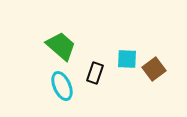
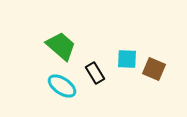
brown square: rotated 30 degrees counterclockwise
black rectangle: rotated 50 degrees counterclockwise
cyan ellipse: rotated 32 degrees counterclockwise
